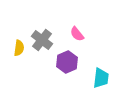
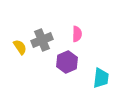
pink semicircle: rotated 140 degrees counterclockwise
gray cross: rotated 30 degrees clockwise
yellow semicircle: moved 1 px right, 1 px up; rotated 42 degrees counterclockwise
